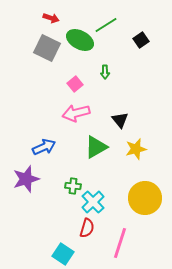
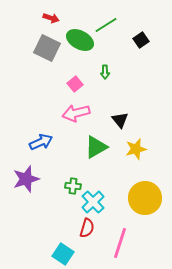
blue arrow: moved 3 px left, 5 px up
